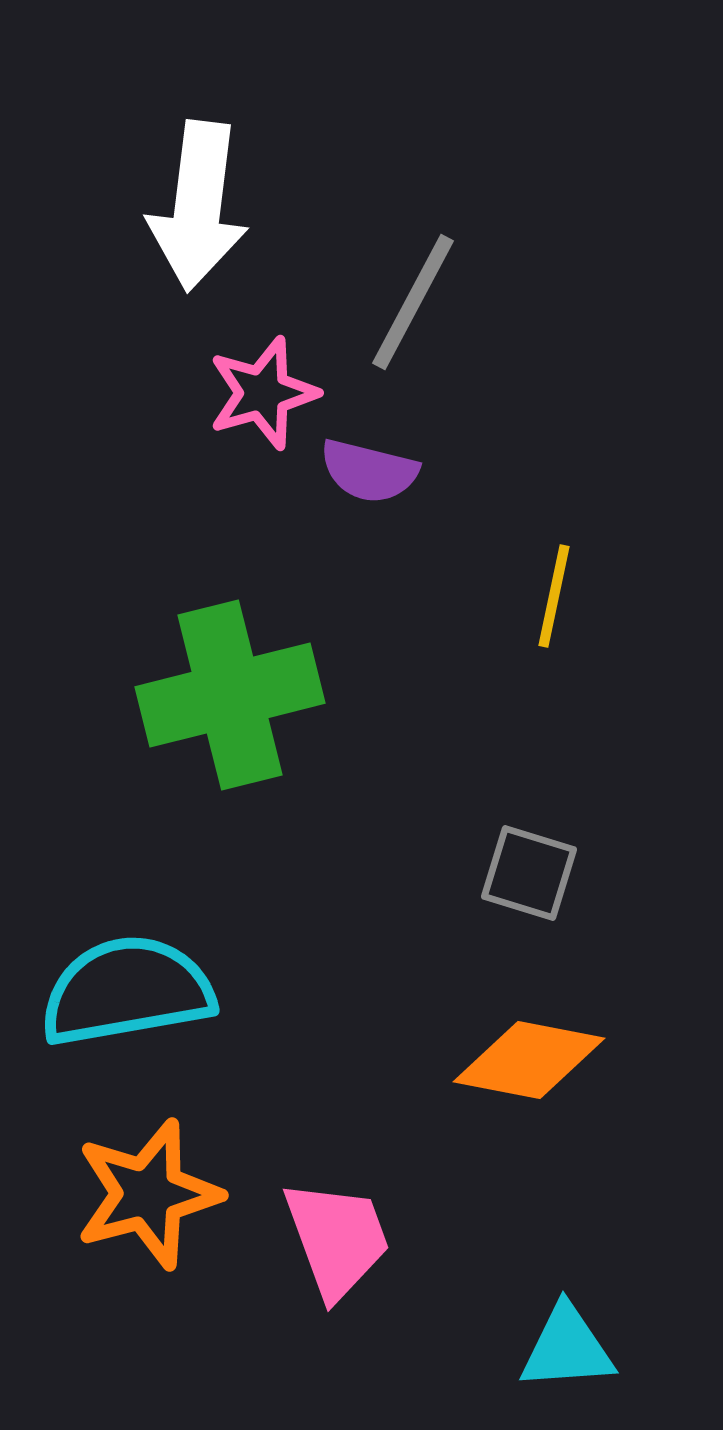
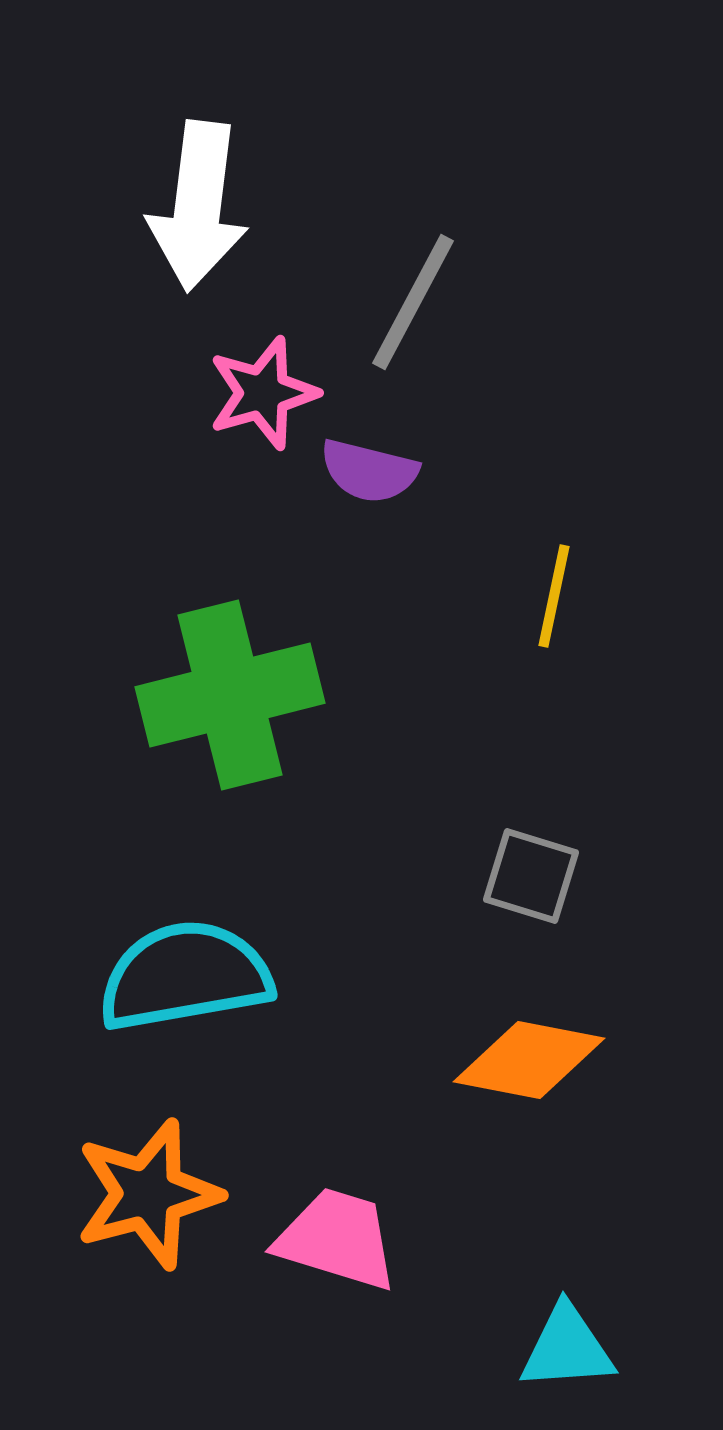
gray square: moved 2 px right, 3 px down
cyan semicircle: moved 58 px right, 15 px up
pink trapezoid: rotated 53 degrees counterclockwise
